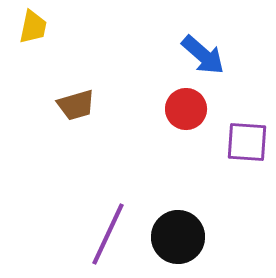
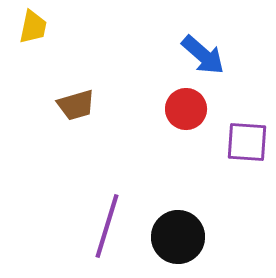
purple line: moved 1 px left, 8 px up; rotated 8 degrees counterclockwise
